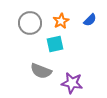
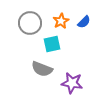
blue semicircle: moved 6 px left, 2 px down
cyan square: moved 3 px left
gray semicircle: moved 1 px right, 2 px up
